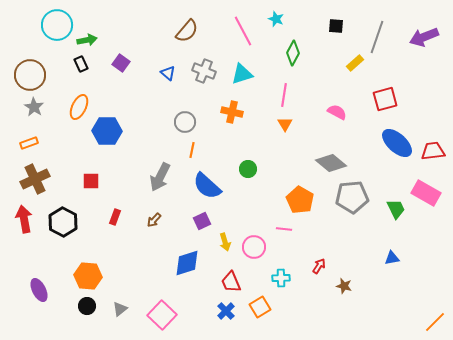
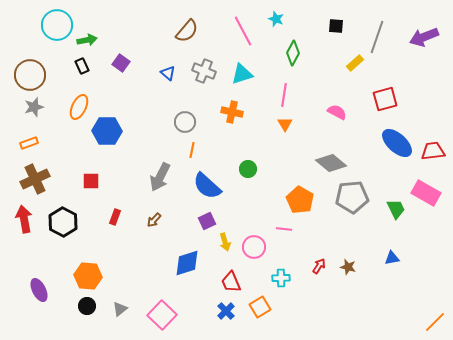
black rectangle at (81, 64): moved 1 px right, 2 px down
gray star at (34, 107): rotated 24 degrees clockwise
purple square at (202, 221): moved 5 px right
brown star at (344, 286): moved 4 px right, 19 px up
